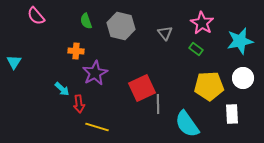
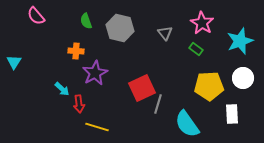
gray hexagon: moved 1 px left, 2 px down
cyan star: rotated 8 degrees counterclockwise
gray line: rotated 18 degrees clockwise
